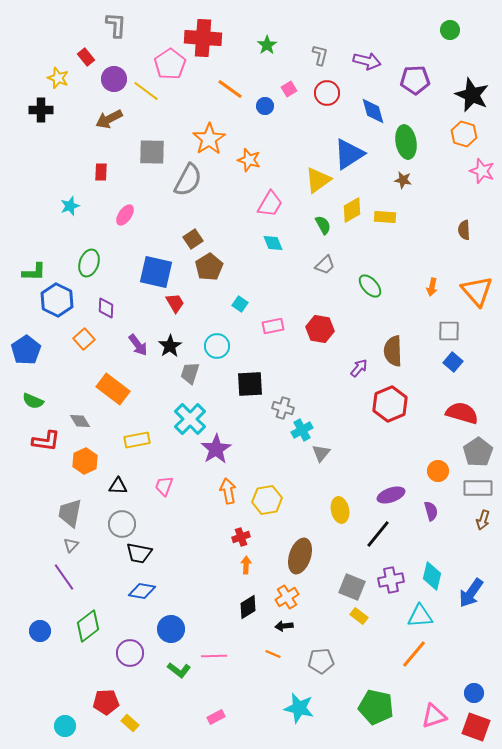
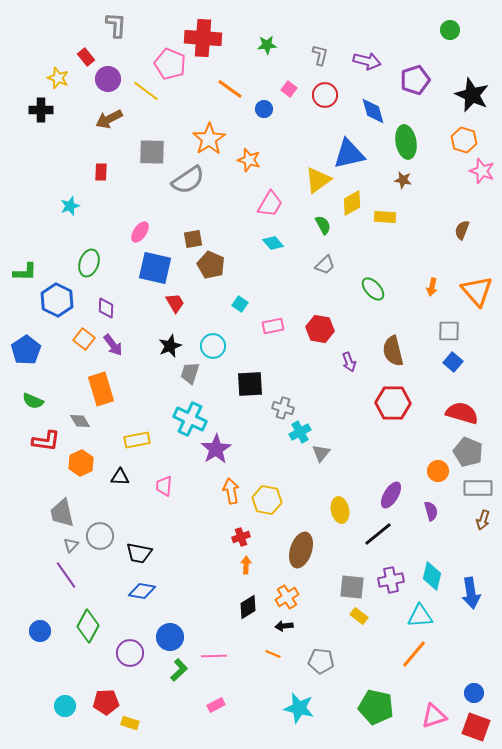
green star at (267, 45): rotated 30 degrees clockwise
pink pentagon at (170, 64): rotated 16 degrees counterclockwise
purple circle at (114, 79): moved 6 px left
purple pentagon at (415, 80): rotated 16 degrees counterclockwise
pink square at (289, 89): rotated 21 degrees counterclockwise
red circle at (327, 93): moved 2 px left, 2 px down
blue circle at (265, 106): moved 1 px left, 3 px down
orange hexagon at (464, 134): moved 6 px down
blue triangle at (349, 154): rotated 20 degrees clockwise
gray semicircle at (188, 180): rotated 28 degrees clockwise
yellow diamond at (352, 210): moved 7 px up
pink ellipse at (125, 215): moved 15 px right, 17 px down
brown semicircle at (464, 230): moved 2 px left; rotated 24 degrees clockwise
brown square at (193, 239): rotated 24 degrees clockwise
cyan diamond at (273, 243): rotated 20 degrees counterclockwise
brown pentagon at (209, 267): moved 2 px right, 2 px up; rotated 16 degrees counterclockwise
green L-shape at (34, 272): moved 9 px left
blue square at (156, 272): moved 1 px left, 4 px up
green ellipse at (370, 286): moved 3 px right, 3 px down
orange square at (84, 339): rotated 10 degrees counterclockwise
purple arrow at (138, 345): moved 25 px left
black star at (170, 346): rotated 10 degrees clockwise
cyan circle at (217, 346): moved 4 px left
brown semicircle at (393, 351): rotated 12 degrees counterclockwise
purple arrow at (359, 368): moved 10 px left, 6 px up; rotated 120 degrees clockwise
orange rectangle at (113, 389): moved 12 px left; rotated 36 degrees clockwise
red hexagon at (390, 404): moved 3 px right, 1 px up; rotated 24 degrees clockwise
cyan cross at (190, 419): rotated 20 degrees counterclockwise
cyan cross at (302, 430): moved 2 px left, 2 px down
gray pentagon at (478, 452): moved 10 px left; rotated 16 degrees counterclockwise
orange hexagon at (85, 461): moved 4 px left, 2 px down
black triangle at (118, 486): moved 2 px right, 9 px up
pink trapezoid at (164, 486): rotated 15 degrees counterclockwise
orange arrow at (228, 491): moved 3 px right
purple ellipse at (391, 495): rotated 40 degrees counterclockwise
yellow hexagon at (267, 500): rotated 20 degrees clockwise
gray trapezoid at (70, 513): moved 8 px left; rotated 24 degrees counterclockwise
gray circle at (122, 524): moved 22 px left, 12 px down
black line at (378, 534): rotated 12 degrees clockwise
brown ellipse at (300, 556): moved 1 px right, 6 px up
purple line at (64, 577): moved 2 px right, 2 px up
gray square at (352, 587): rotated 16 degrees counterclockwise
blue arrow at (471, 593): rotated 44 degrees counterclockwise
green diamond at (88, 626): rotated 24 degrees counterclockwise
blue circle at (171, 629): moved 1 px left, 8 px down
gray pentagon at (321, 661): rotated 10 degrees clockwise
green L-shape at (179, 670): rotated 80 degrees counterclockwise
pink rectangle at (216, 717): moved 12 px up
yellow rectangle at (130, 723): rotated 24 degrees counterclockwise
cyan circle at (65, 726): moved 20 px up
